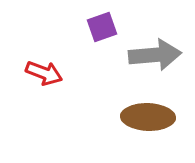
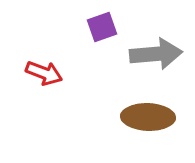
gray arrow: moved 1 px right, 1 px up
